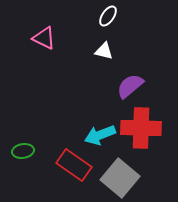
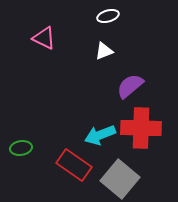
white ellipse: rotated 40 degrees clockwise
white triangle: rotated 36 degrees counterclockwise
green ellipse: moved 2 px left, 3 px up
gray square: moved 1 px down
